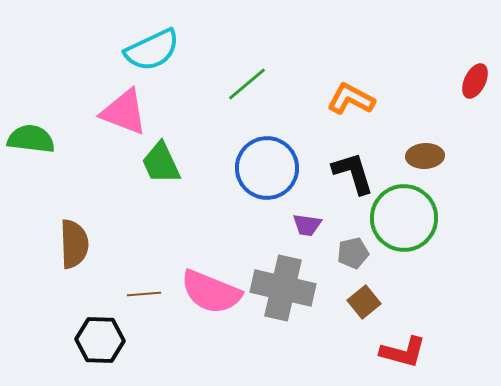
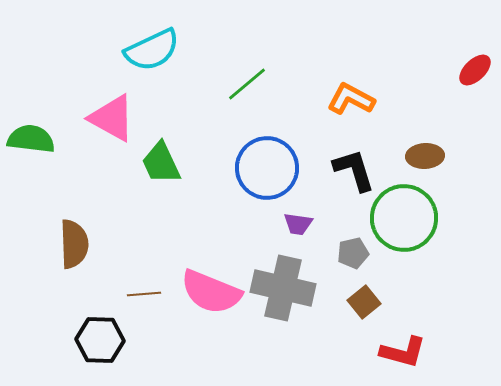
red ellipse: moved 11 px up; rotated 20 degrees clockwise
pink triangle: moved 12 px left, 6 px down; rotated 8 degrees clockwise
black L-shape: moved 1 px right, 3 px up
purple trapezoid: moved 9 px left, 1 px up
